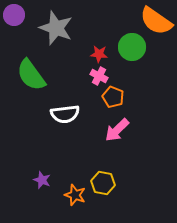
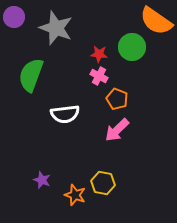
purple circle: moved 2 px down
green semicircle: rotated 56 degrees clockwise
orange pentagon: moved 4 px right, 2 px down
